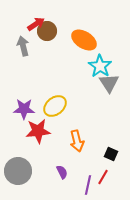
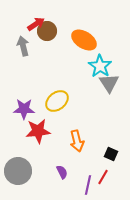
yellow ellipse: moved 2 px right, 5 px up
